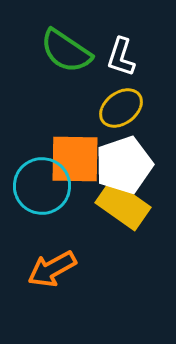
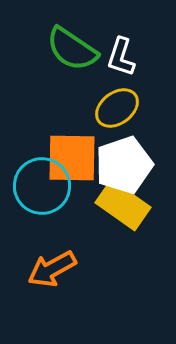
green semicircle: moved 6 px right, 2 px up
yellow ellipse: moved 4 px left
orange square: moved 3 px left, 1 px up
